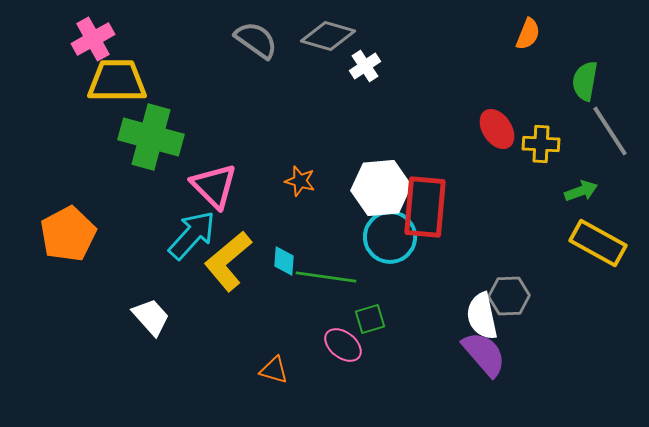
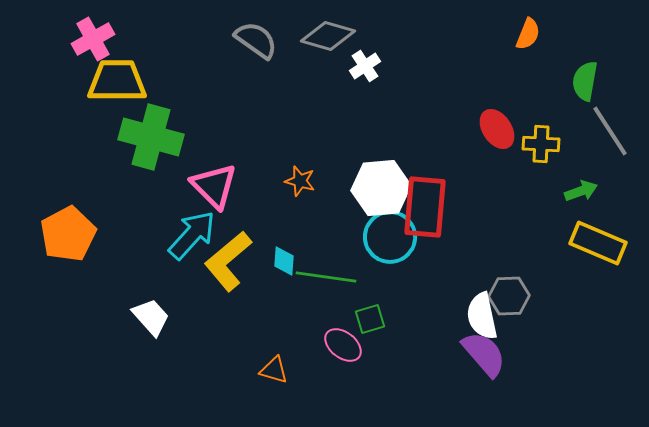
yellow rectangle: rotated 6 degrees counterclockwise
